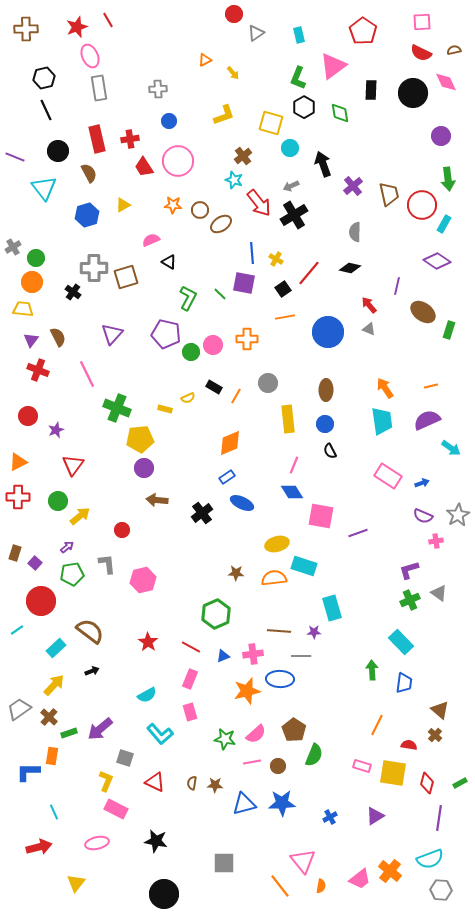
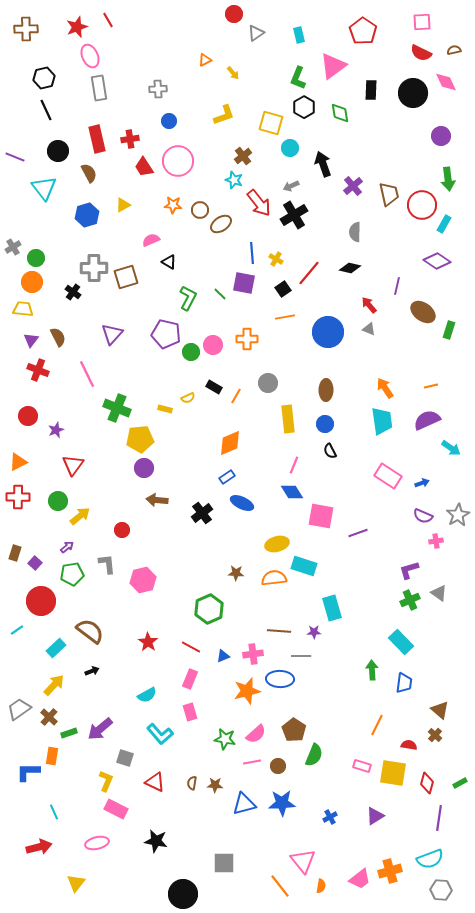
green hexagon at (216, 614): moved 7 px left, 5 px up
orange cross at (390, 871): rotated 35 degrees clockwise
black circle at (164, 894): moved 19 px right
